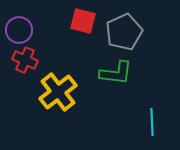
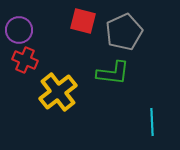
green L-shape: moved 3 px left
